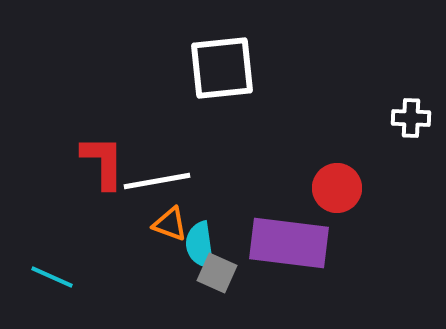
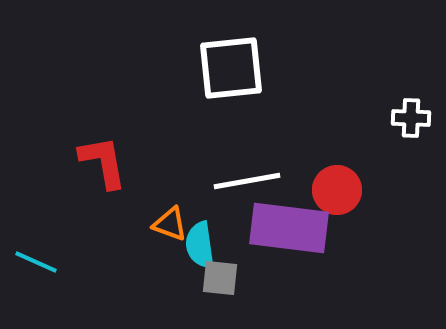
white square: moved 9 px right
red L-shape: rotated 10 degrees counterclockwise
white line: moved 90 px right
red circle: moved 2 px down
purple rectangle: moved 15 px up
gray square: moved 3 px right, 5 px down; rotated 18 degrees counterclockwise
cyan line: moved 16 px left, 15 px up
